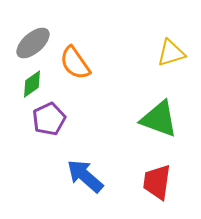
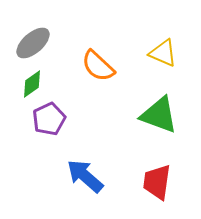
yellow triangle: moved 8 px left; rotated 40 degrees clockwise
orange semicircle: moved 23 px right, 3 px down; rotated 12 degrees counterclockwise
green triangle: moved 4 px up
